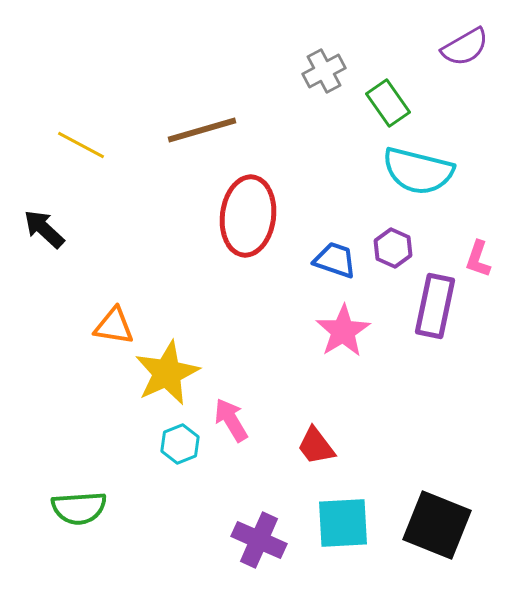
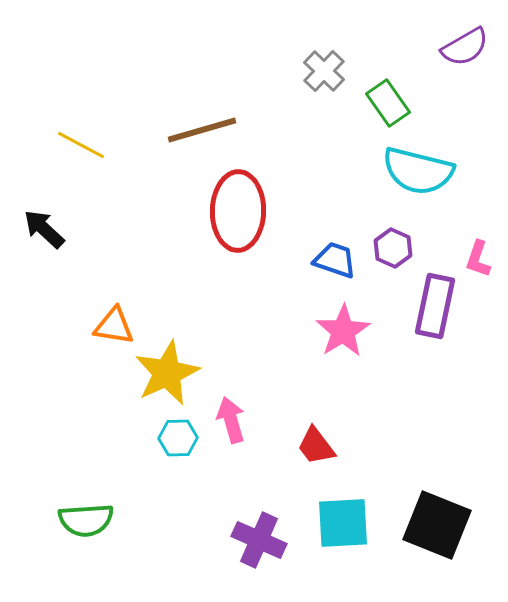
gray cross: rotated 18 degrees counterclockwise
red ellipse: moved 10 px left, 5 px up; rotated 6 degrees counterclockwise
pink arrow: rotated 15 degrees clockwise
cyan hexagon: moved 2 px left, 6 px up; rotated 21 degrees clockwise
green semicircle: moved 7 px right, 12 px down
